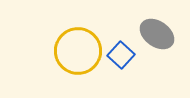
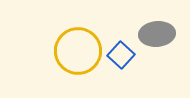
gray ellipse: rotated 40 degrees counterclockwise
